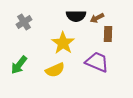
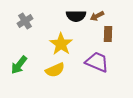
brown arrow: moved 2 px up
gray cross: moved 1 px right, 1 px up
yellow star: moved 2 px left, 1 px down
